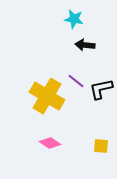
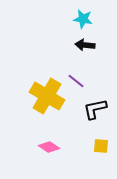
cyan star: moved 9 px right
black L-shape: moved 6 px left, 20 px down
pink diamond: moved 1 px left, 4 px down
